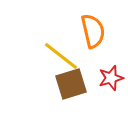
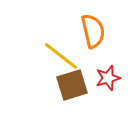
red star: moved 3 px left
brown square: moved 1 px right, 1 px down
